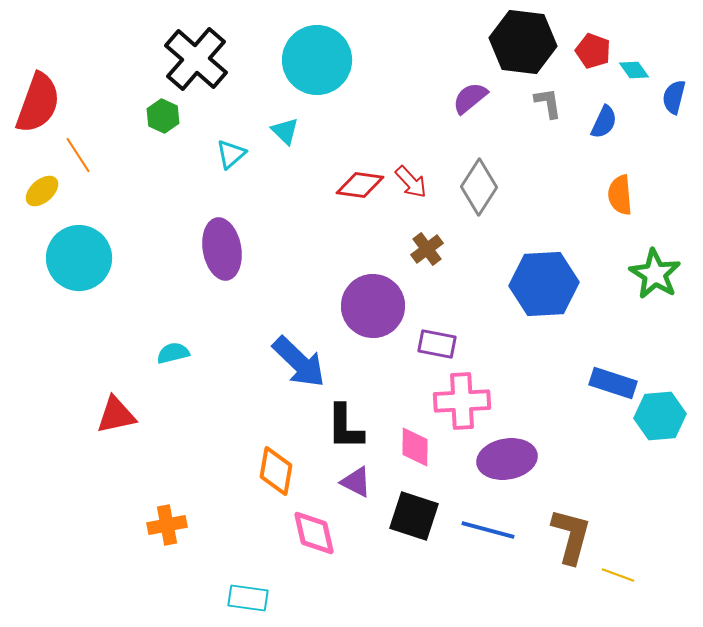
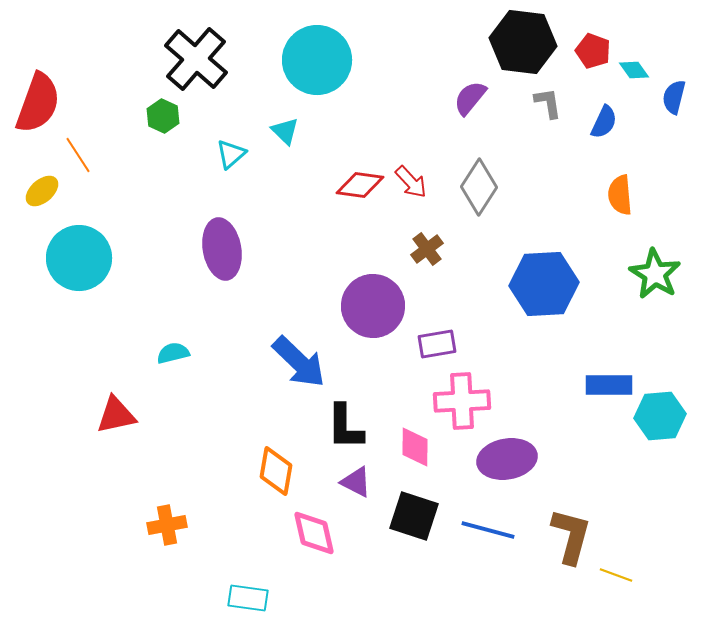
purple semicircle at (470, 98): rotated 12 degrees counterclockwise
purple rectangle at (437, 344): rotated 21 degrees counterclockwise
blue rectangle at (613, 383): moved 4 px left, 2 px down; rotated 18 degrees counterclockwise
yellow line at (618, 575): moved 2 px left
